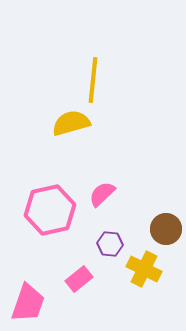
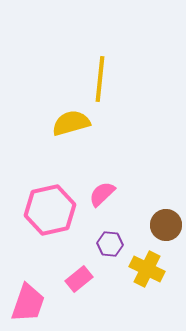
yellow line: moved 7 px right, 1 px up
brown circle: moved 4 px up
yellow cross: moved 3 px right
